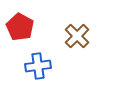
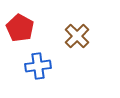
red pentagon: moved 1 px down
